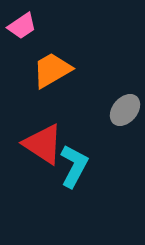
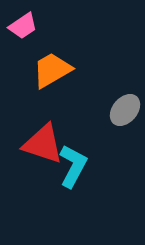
pink trapezoid: moved 1 px right
red triangle: rotated 15 degrees counterclockwise
cyan L-shape: moved 1 px left
